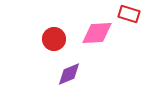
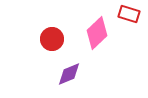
pink diamond: rotated 40 degrees counterclockwise
red circle: moved 2 px left
